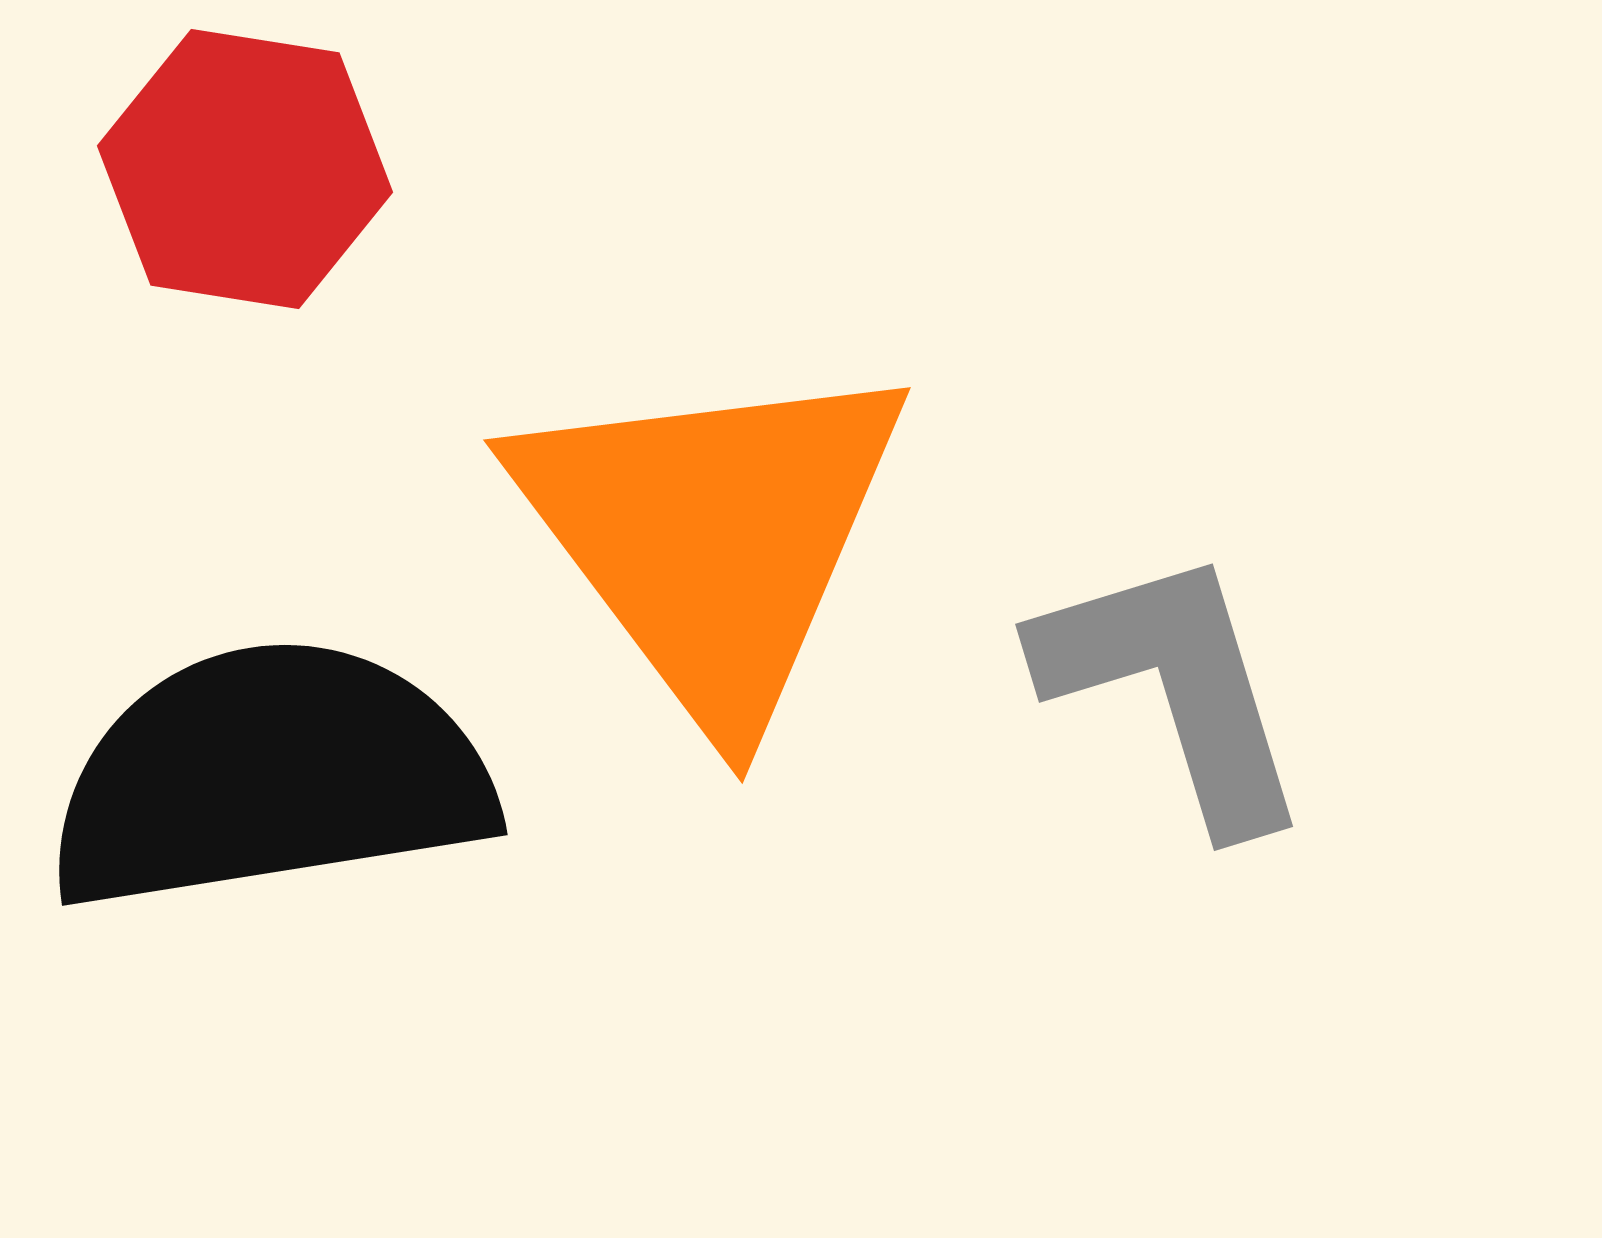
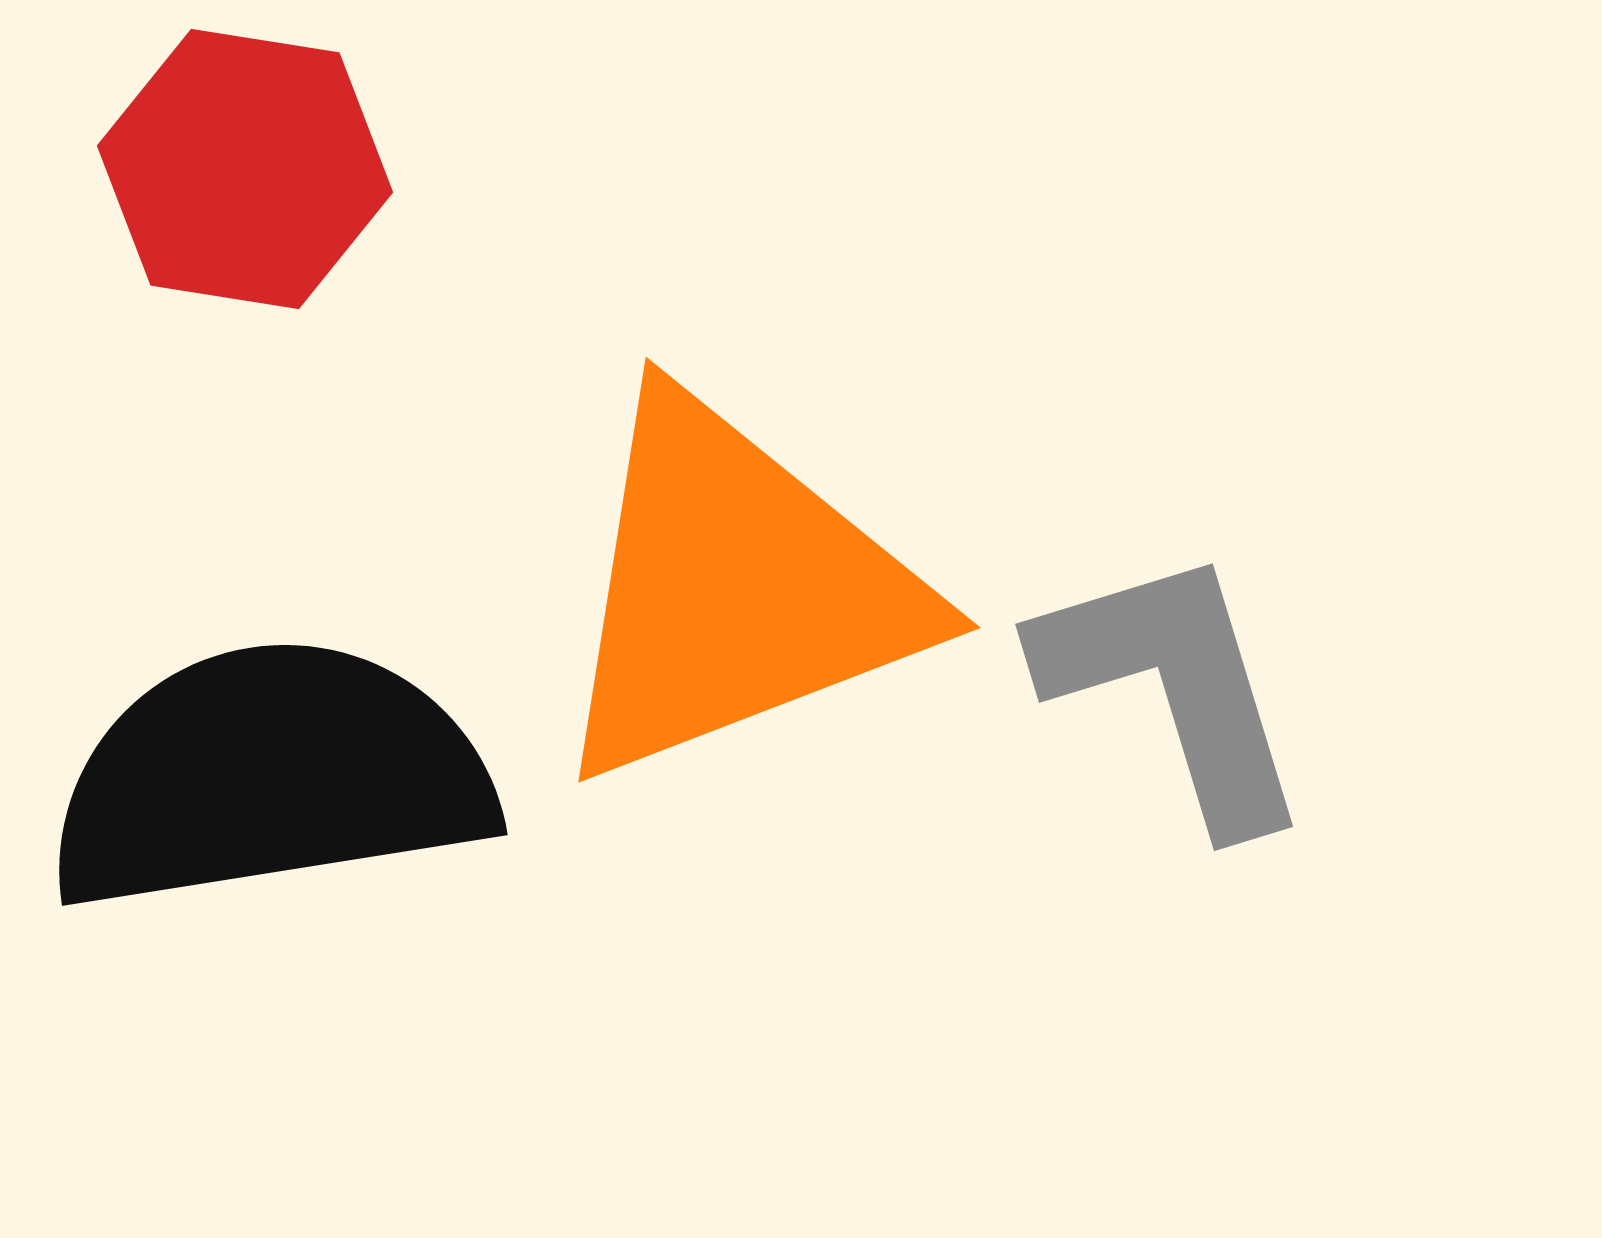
orange triangle: moved 23 px right, 52 px down; rotated 46 degrees clockwise
